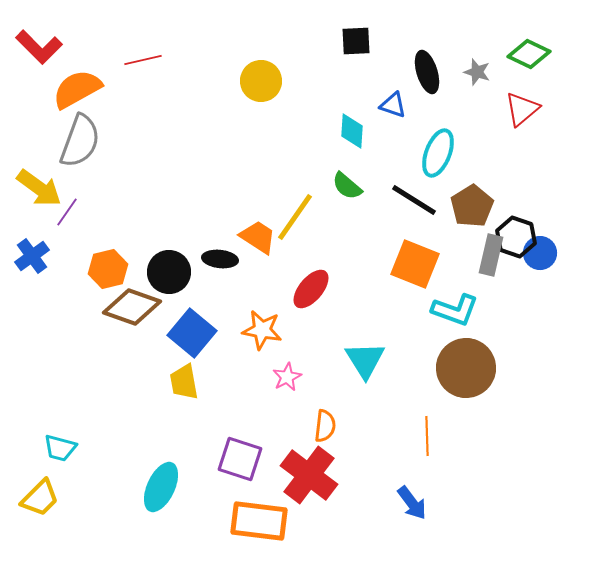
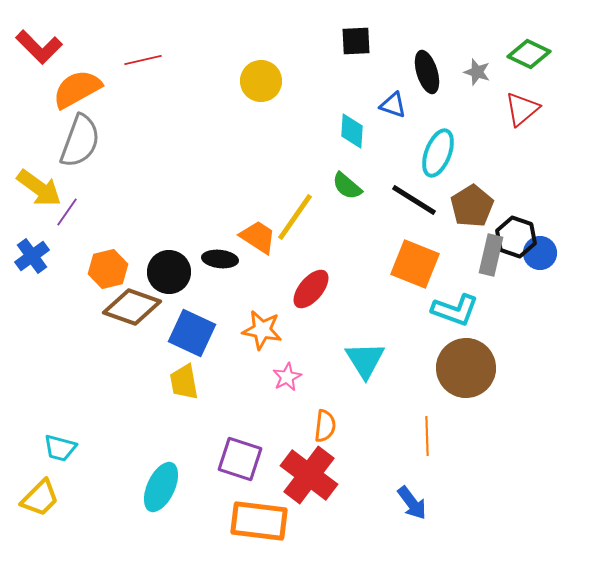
blue square at (192, 333): rotated 15 degrees counterclockwise
